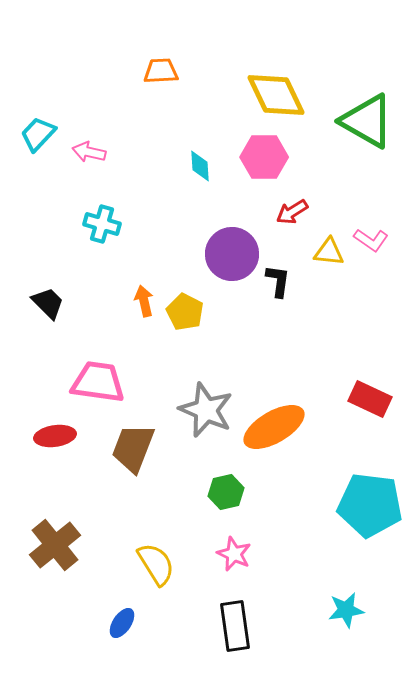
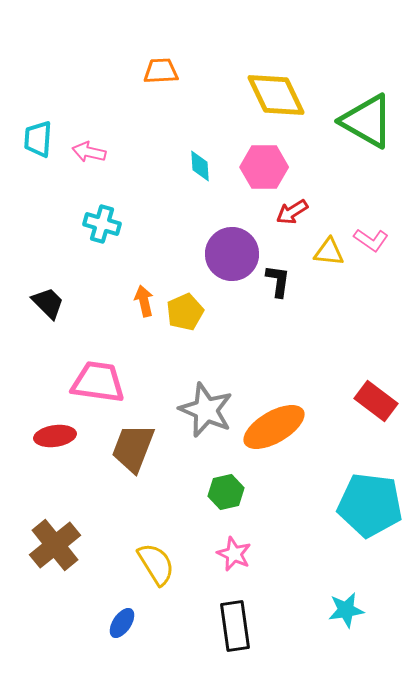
cyan trapezoid: moved 5 px down; rotated 39 degrees counterclockwise
pink hexagon: moved 10 px down
yellow pentagon: rotated 21 degrees clockwise
red rectangle: moved 6 px right, 2 px down; rotated 12 degrees clockwise
